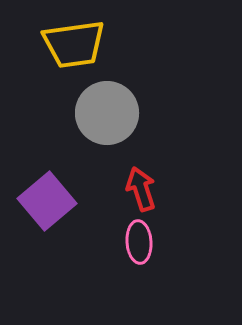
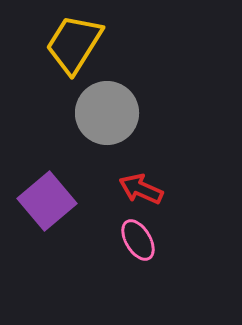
yellow trapezoid: rotated 130 degrees clockwise
red arrow: rotated 48 degrees counterclockwise
pink ellipse: moved 1 px left, 2 px up; rotated 27 degrees counterclockwise
